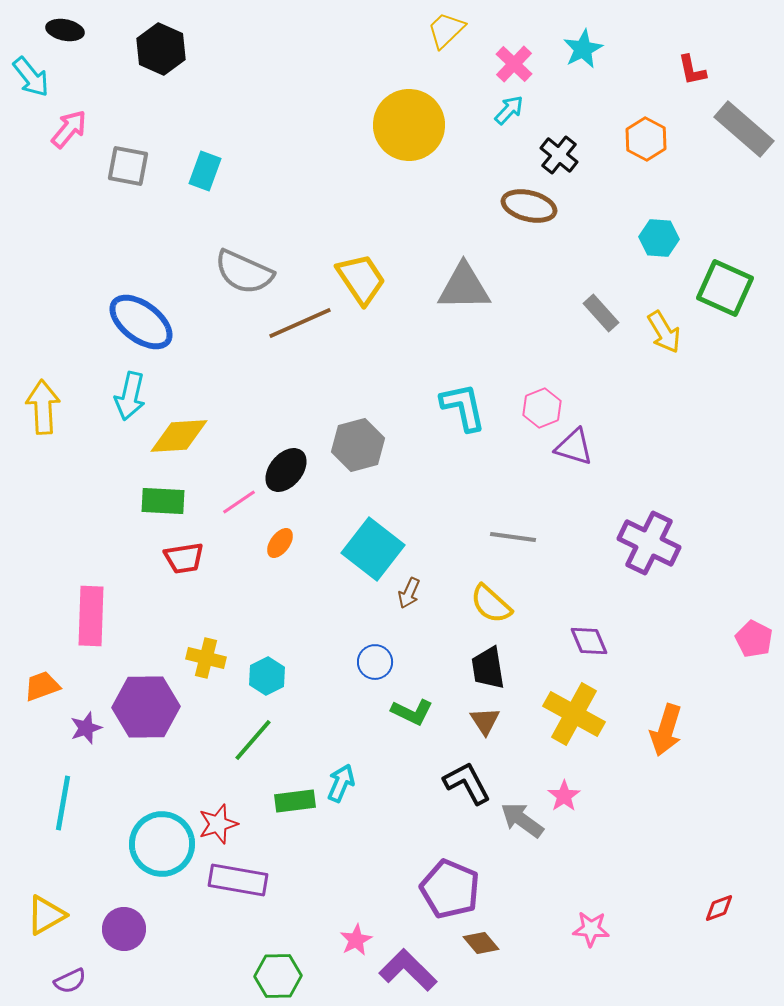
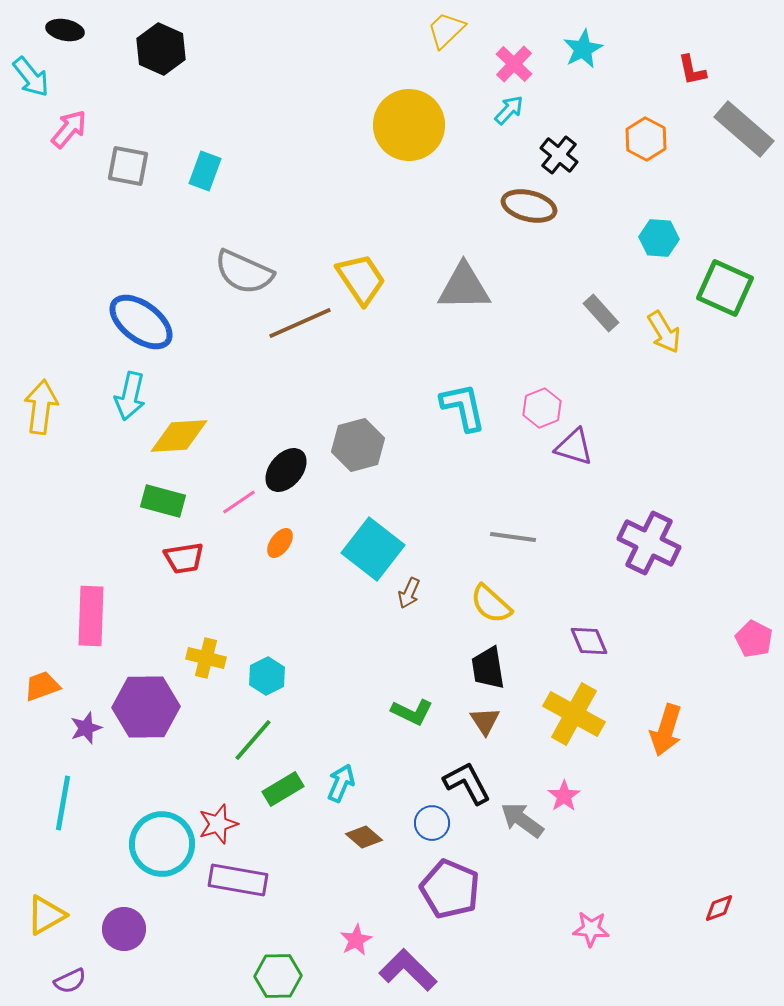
yellow arrow at (43, 407): moved 2 px left; rotated 10 degrees clockwise
green rectangle at (163, 501): rotated 12 degrees clockwise
blue circle at (375, 662): moved 57 px right, 161 px down
green rectangle at (295, 801): moved 12 px left, 12 px up; rotated 24 degrees counterclockwise
brown diamond at (481, 943): moved 117 px left, 106 px up; rotated 9 degrees counterclockwise
